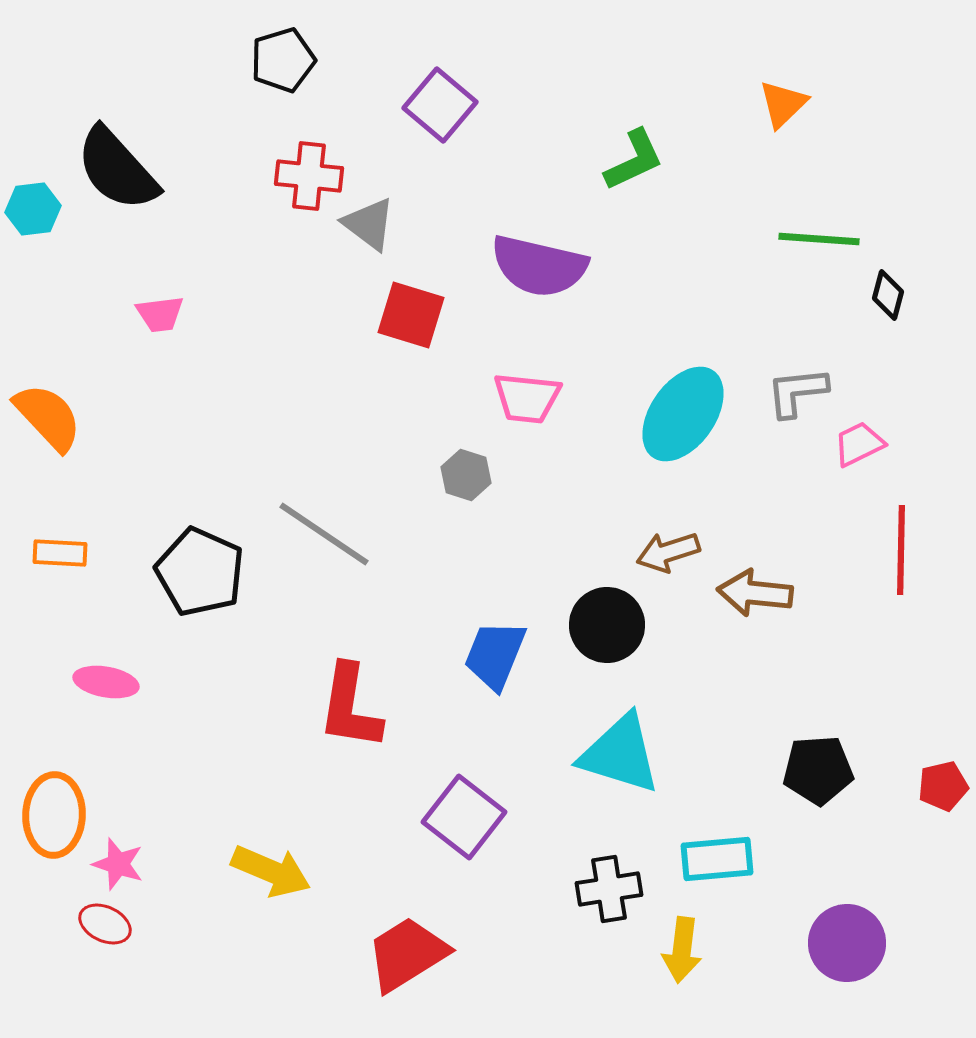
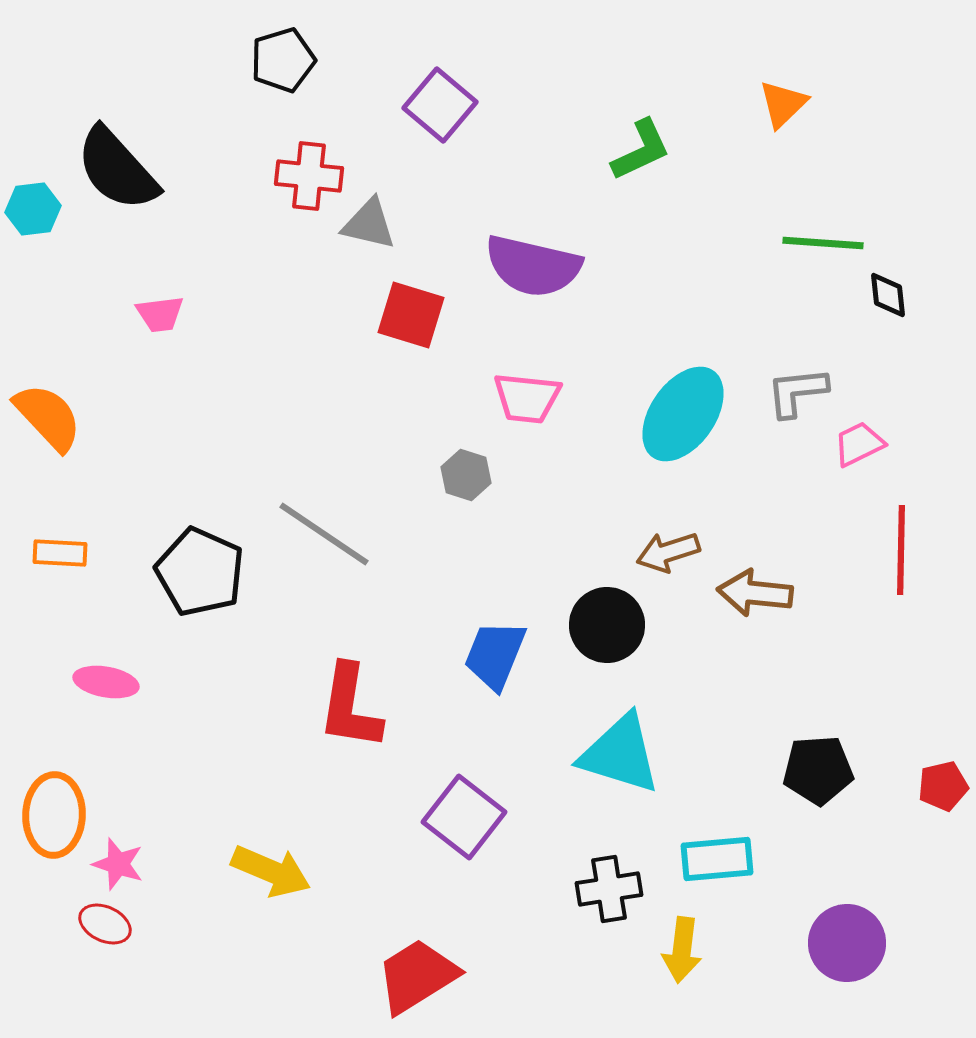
green L-shape at (634, 160): moved 7 px right, 10 px up
gray triangle at (369, 224): rotated 24 degrees counterclockwise
green line at (819, 239): moved 4 px right, 4 px down
purple semicircle at (539, 266): moved 6 px left
black diamond at (888, 295): rotated 21 degrees counterclockwise
red trapezoid at (407, 954): moved 10 px right, 22 px down
